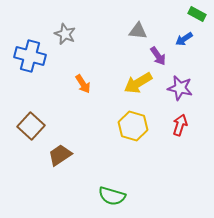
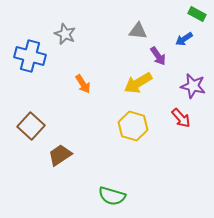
purple star: moved 13 px right, 2 px up
red arrow: moved 1 px right, 7 px up; rotated 120 degrees clockwise
